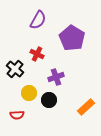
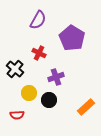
red cross: moved 2 px right, 1 px up
